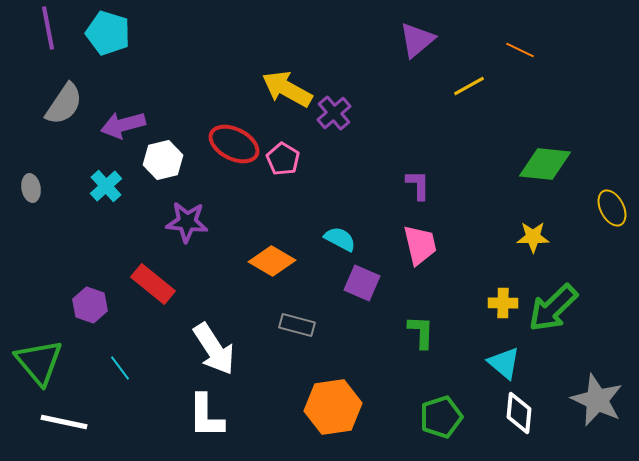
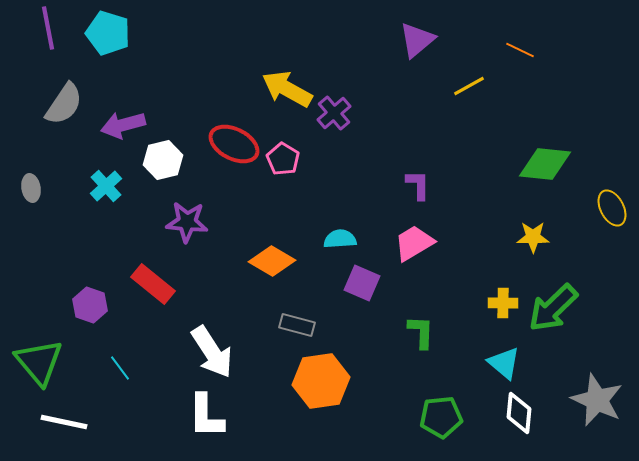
cyan semicircle: rotated 32 degrees counterclockwise
pink trapezoid: moved 6 px left, 2 px up; rotated 108 degrees counterclockwise
white arrow: moved 2 px left, 3 px down
orange hexagon: moved 12 px left, 26 px up
green pentagon: rotated 12 degrees clockwise
